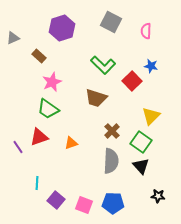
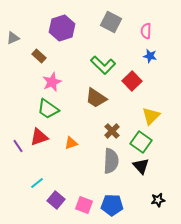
blue star: moved 1 px left, 10 px up
brown trapezoid: rotated 15 degrees clockwise
purple line: moved 1 px up
cyan line: rotated 48 degrees clockwise
black star: moved 4 px down; rotated 16 degrees counterclockwise
blue pentagon: moved 1 px left, 2 px down
